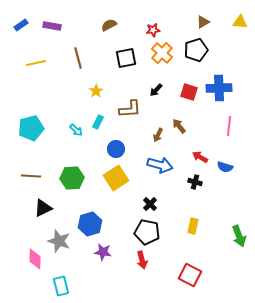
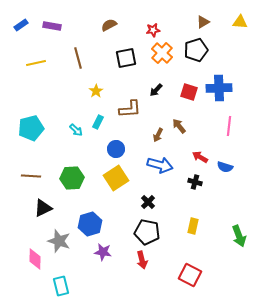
black cross at (150, 204): moved 2 px left, 2 px up
